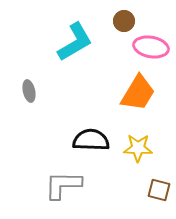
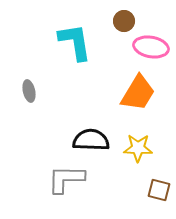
cyan L-shape: rotated 69 degrees counterclockwise
gray L-shape: moved 3 px right, 6 px up
